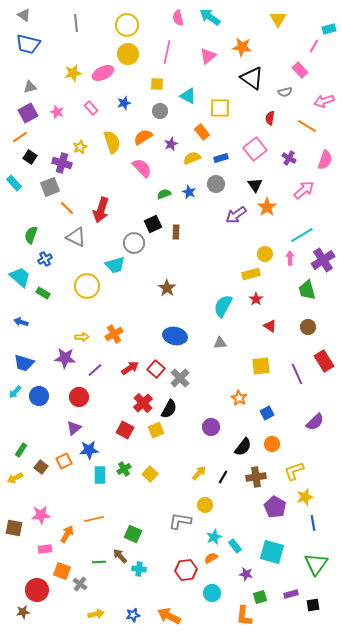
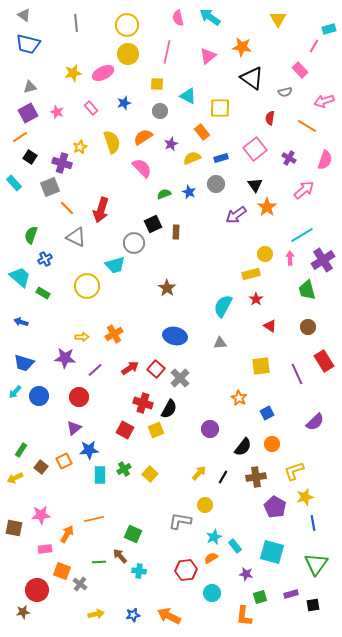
red cross at (143, 403): rotated 30 degrees counterclockwise
purple circle at (211, 427): moved 1 px left, 2 px down
cyan cross at (139, 569): moved 2 px down
